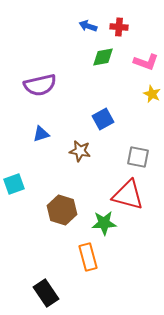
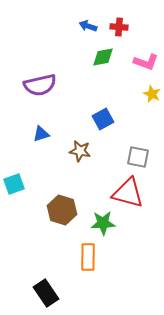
red triangle: moved 2 px up
green star: moved 1 px left
orange rectangle: rotated 16 degrees clockwise
